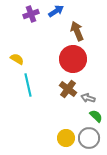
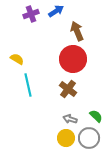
gray arrow: moved 18 px left, 21 px down
